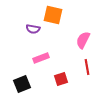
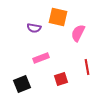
orange square: moved 5 px right, 2 px down
purple semicircle: moved 1 px right, 1 px up
pink semicircle: moved 5 px left, 7 px up
